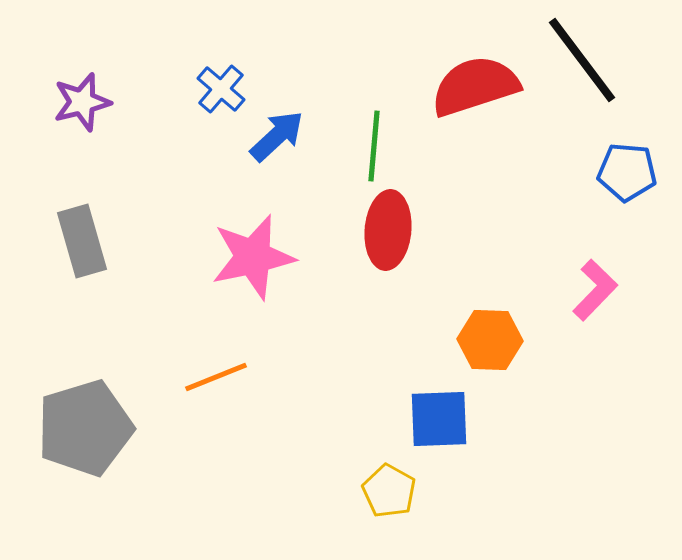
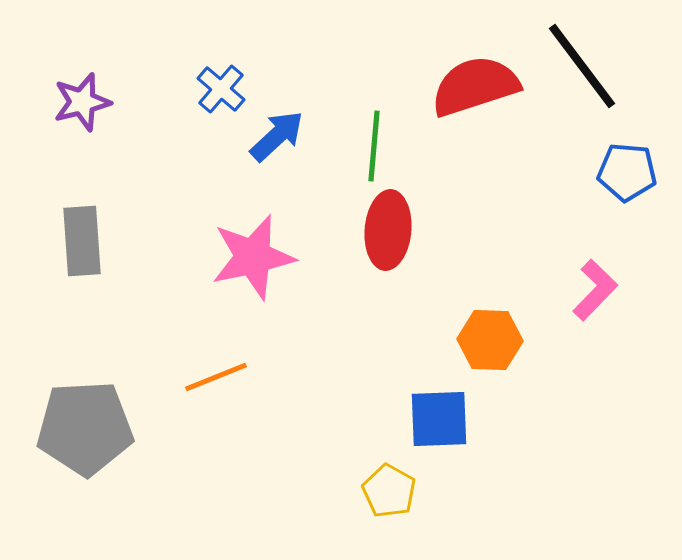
black line: moved 6 px down
gray rectangle: rotated 12 degrees clockwise
gray pentagon: rotated 14 degrees clockwise
